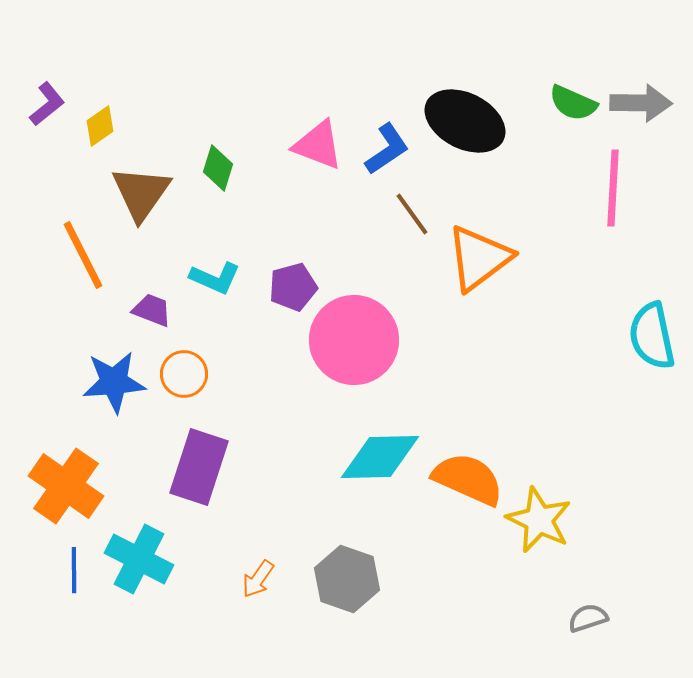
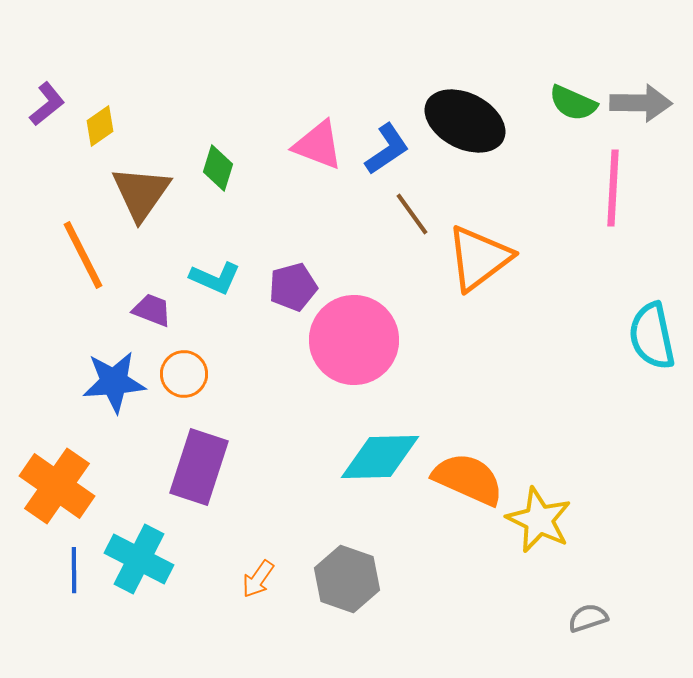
orange cross: moved 9 px left
